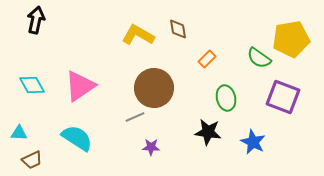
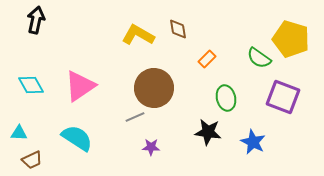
yellow pentagon: rotated 27 degrees clockwise
cyan diamond: moved 1 px left
